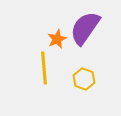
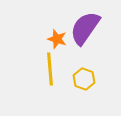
orange star: rotated 30 degrees counterclockwise
yellow line: moved 6 px right, 1 px down
